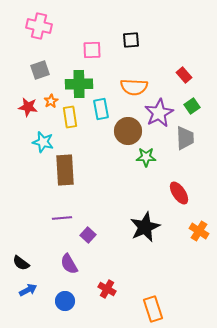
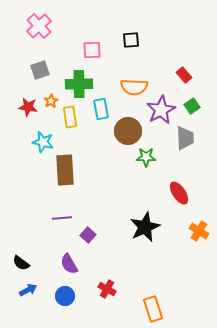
pink cross: rotated 35 degrees clockwise
purple star: moved 2 px right, 3 px up
blue circle: moved 5 px up
